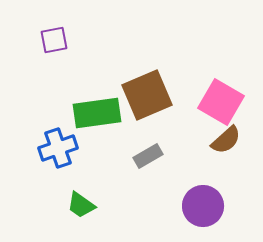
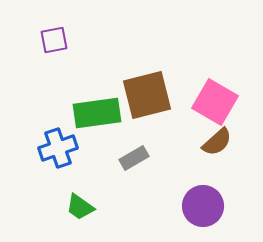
brown square: rotated 9 degrees clockwise
pink square: moved 6 px left
brown semicircle: moved 9 px left, 2 px down
gray rectangle: moved 14 px left, 2 px down
green trapezoid: moved 1 px left, 2 px down
